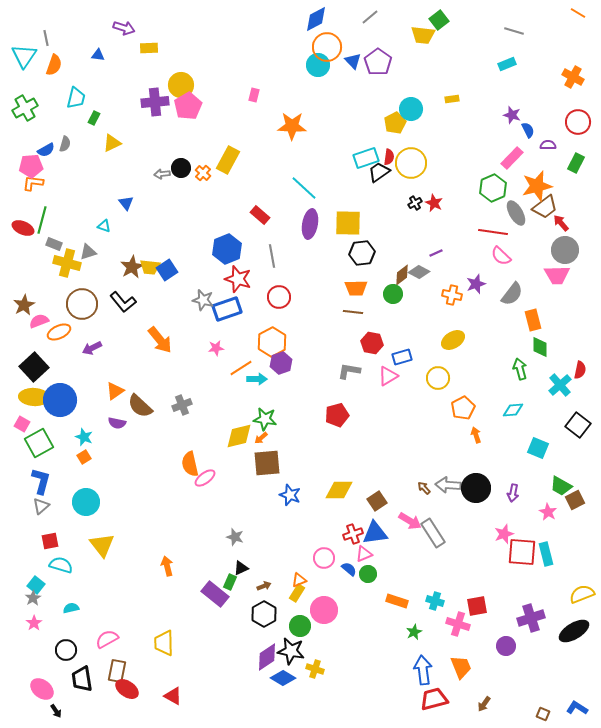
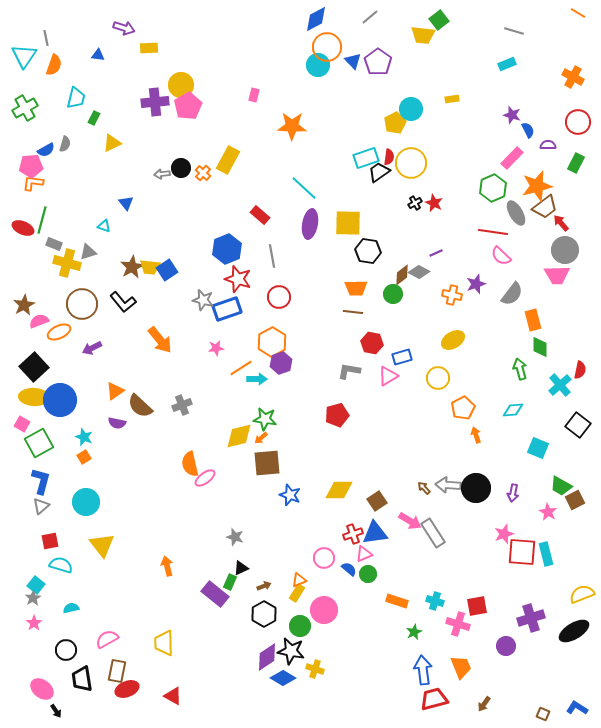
black hexagon at (362, 253): moved 6 px right, 2 px up; rotated 15 degrees clockwise
red ellipse at (127, 689): rotated 55 degrees counterclockwise
